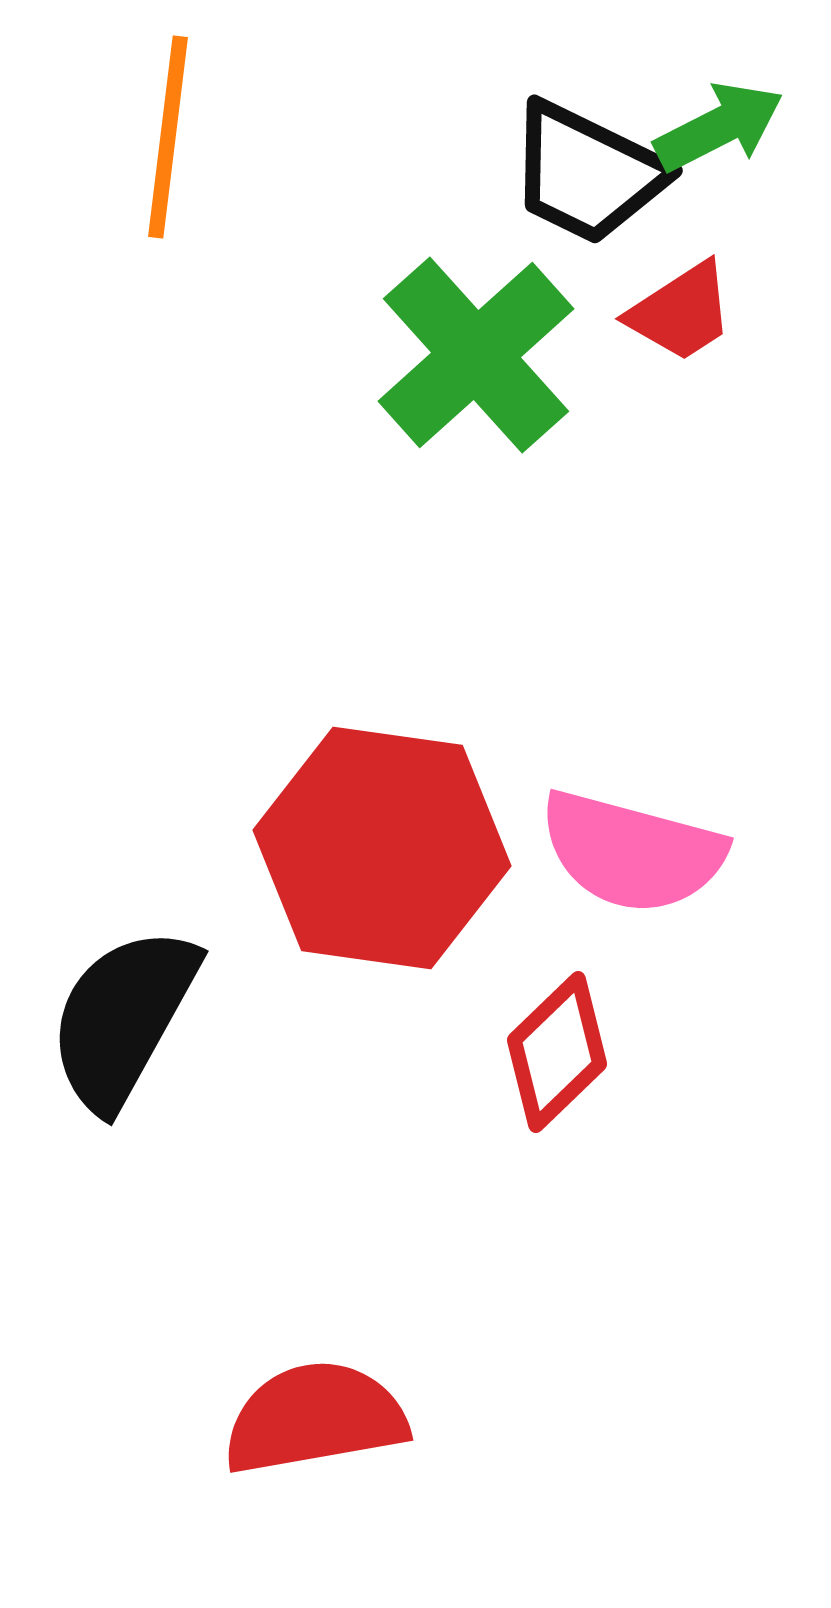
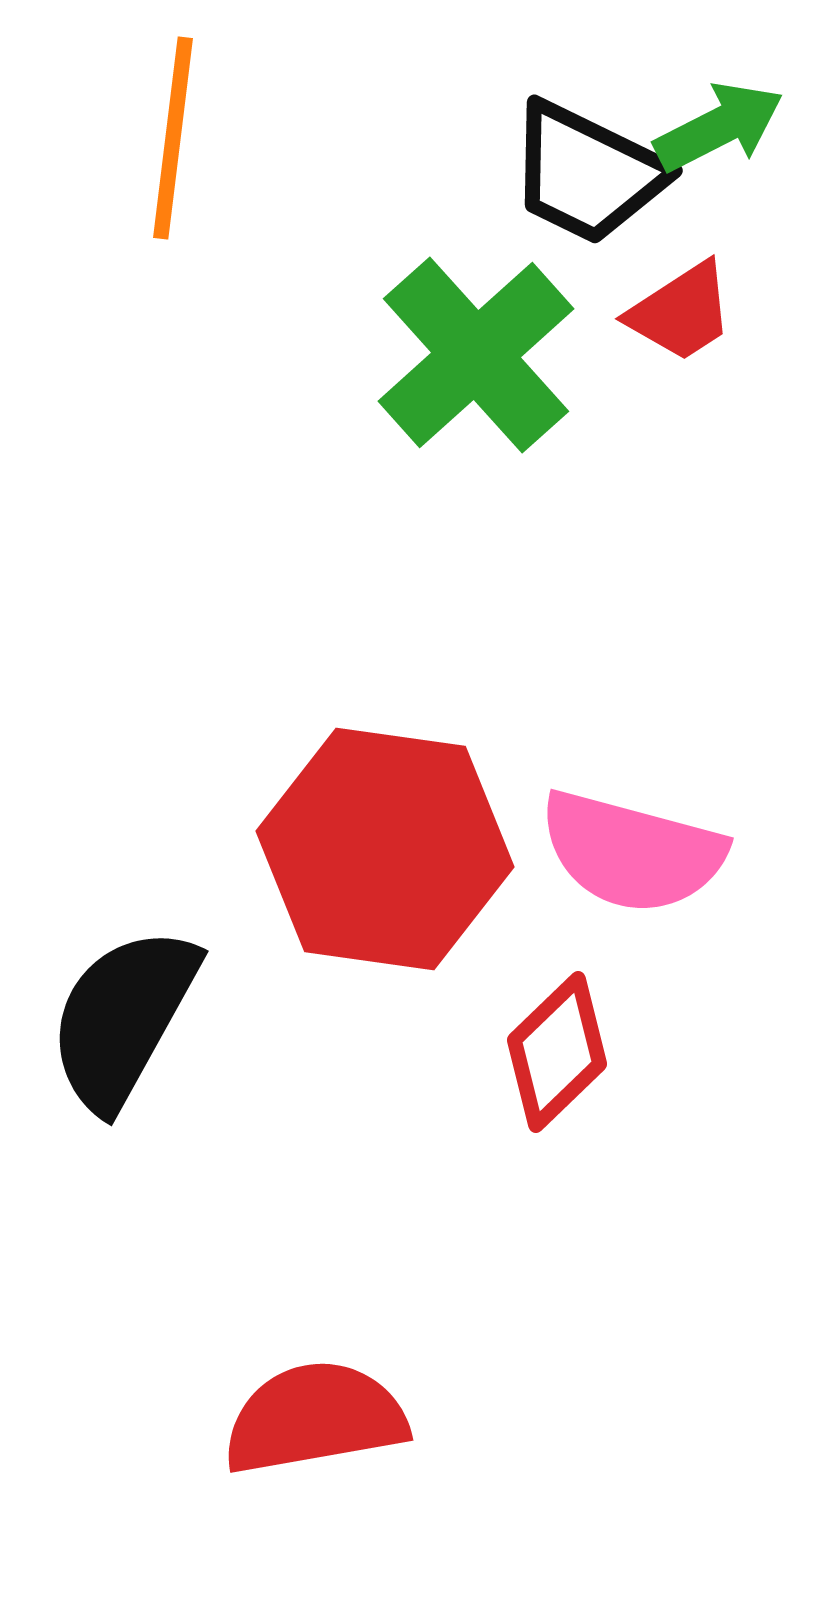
orange line: moved 5 px right, 1 px down
red hexagon: moved 3 px right, 1 px down
